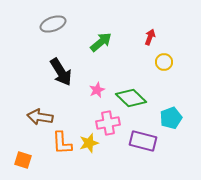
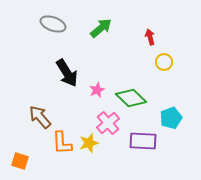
gray ellipse: rotated 40 degrees clockwise
red arrow: rotated 35 degrees counterclockwise
green arrow: moved 14 px up
black arrow: moved 6 px right, 1 px down
brown arrow: rotated 40 degrees clockwise
pink cross: rotated 30 degrees counterclockwise
purple rectangle: rotated 12 degrees counterclockwise
orange square: moved 3 px left, 1 px down
